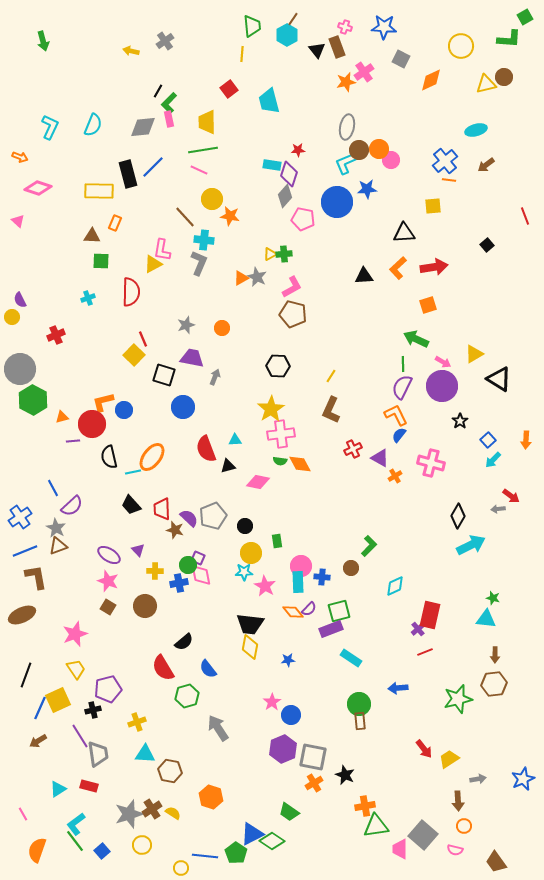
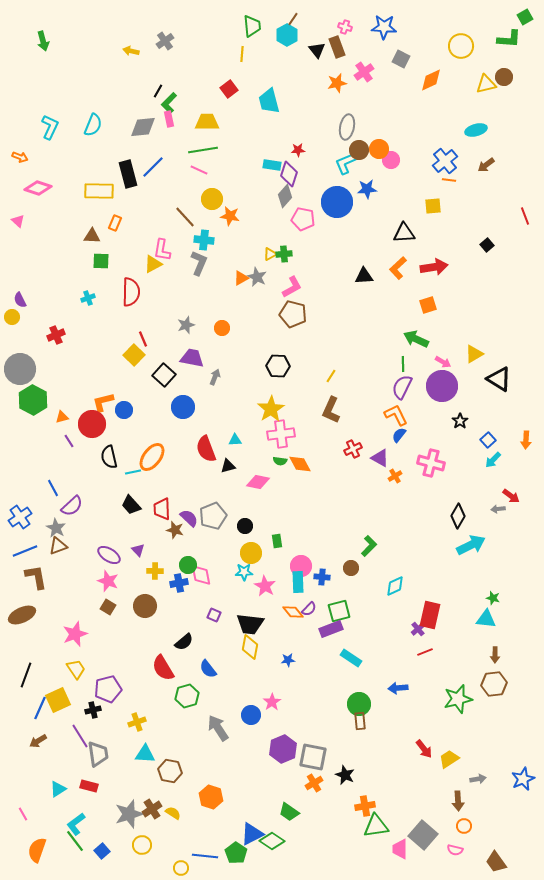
orange star at (346, 82): moved 9 px left, 1 px down
yellow trapezoid at (207, 122): rotated 90 degrees clockwise
black square at (164, 375): rotated 25 degrees clockwise
purple line at (73, 441): moved 4 px left; rotated 64 degrees clockwise
purple square at (198, 558): moved 16 px right, 57 px down
blue circle at (291, 715): moved 40 px left
